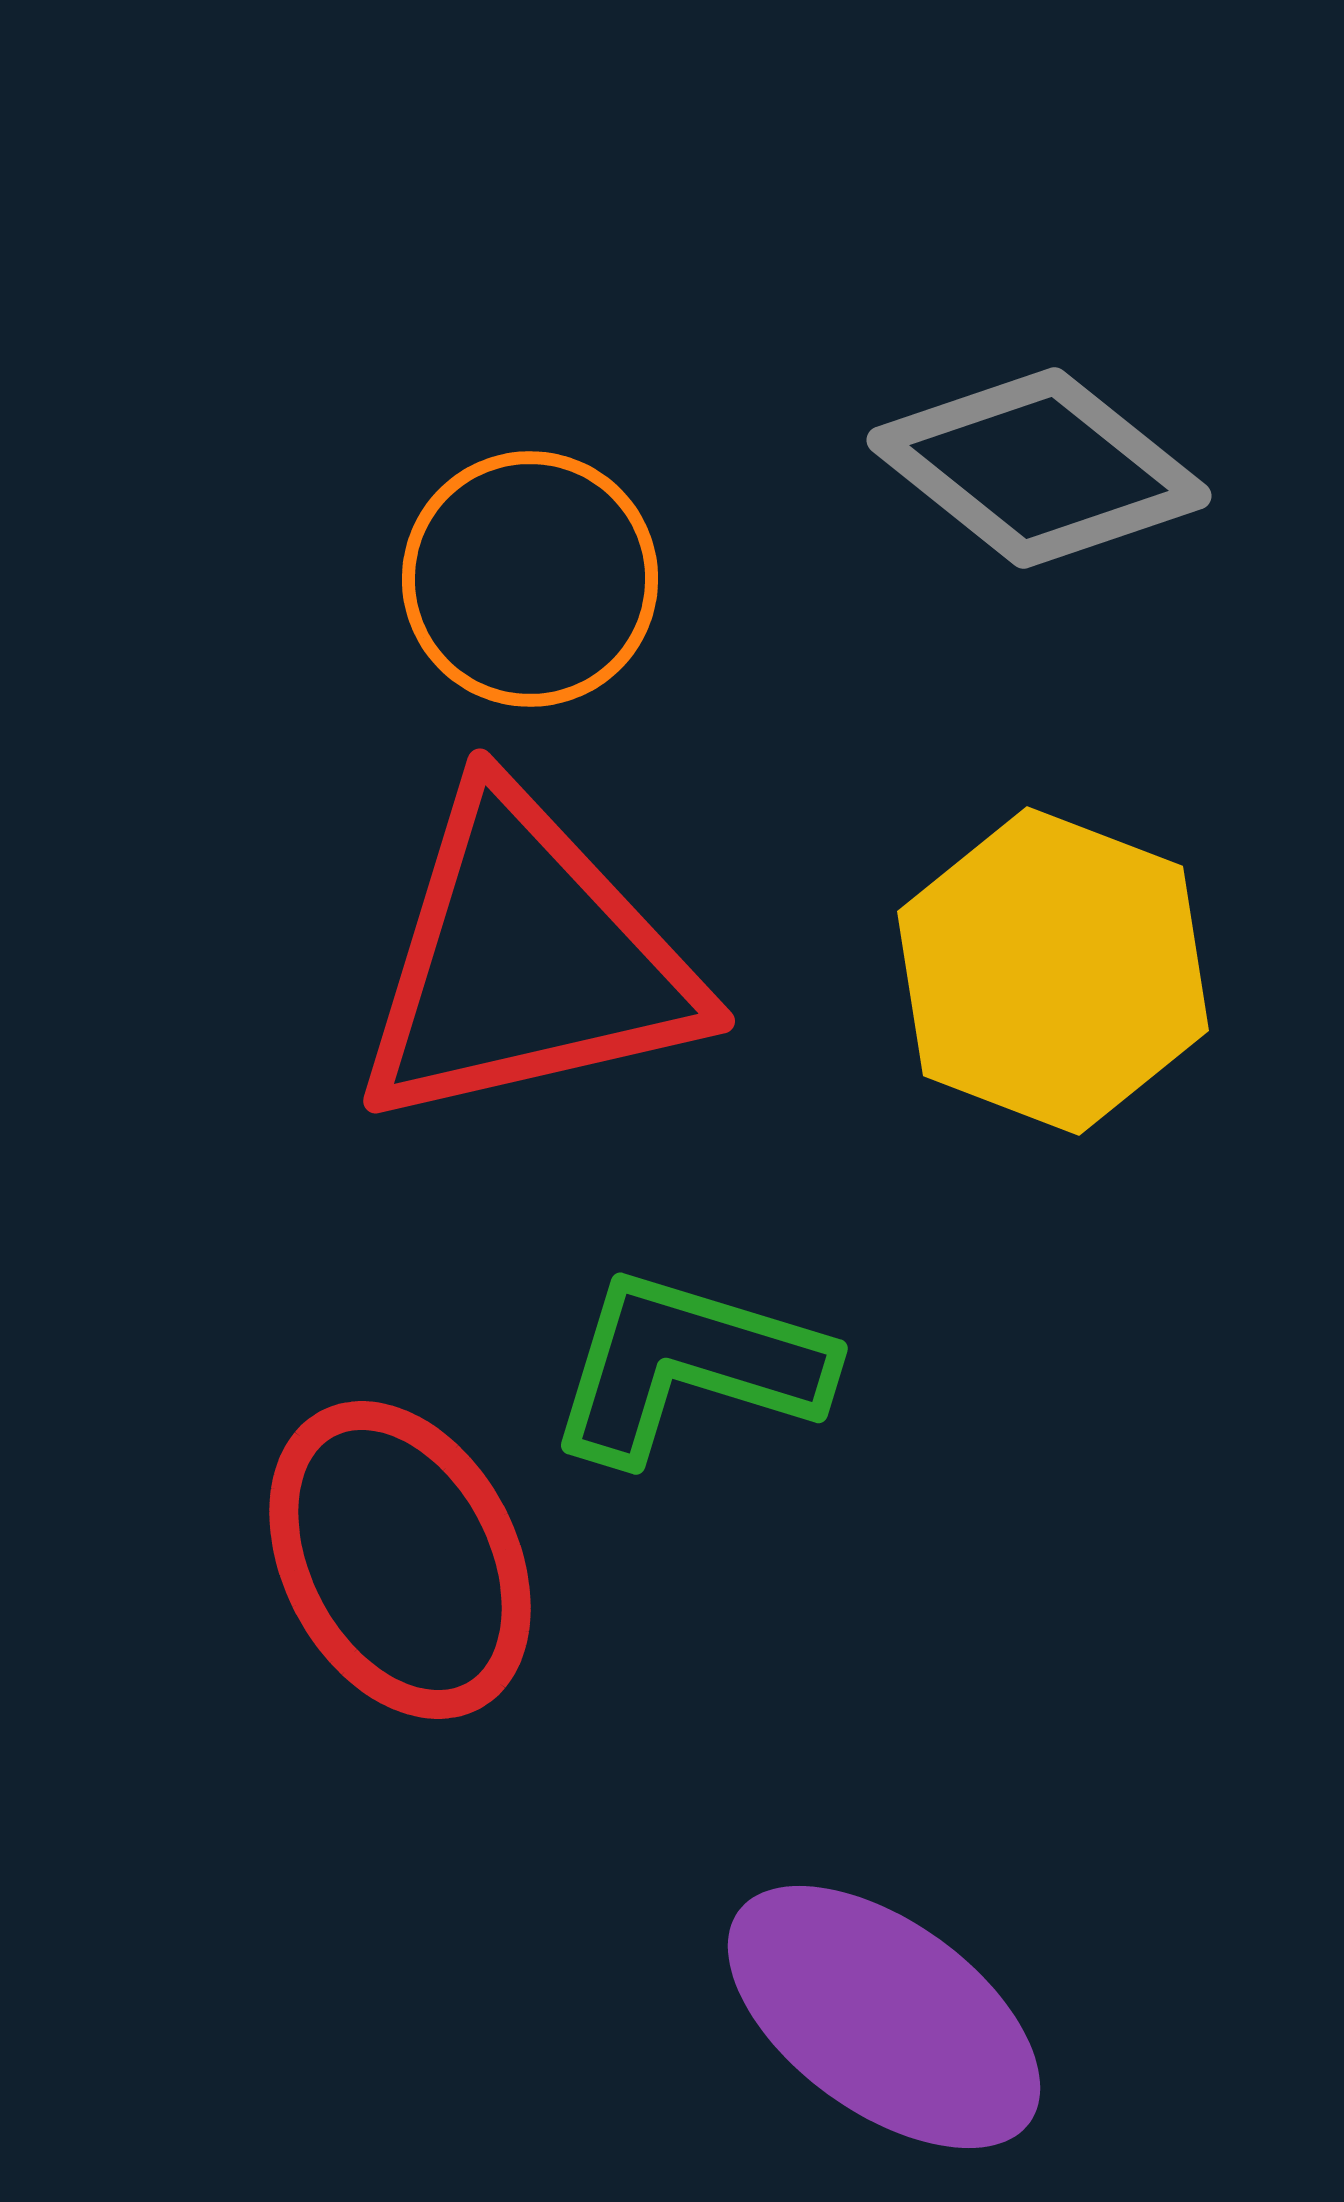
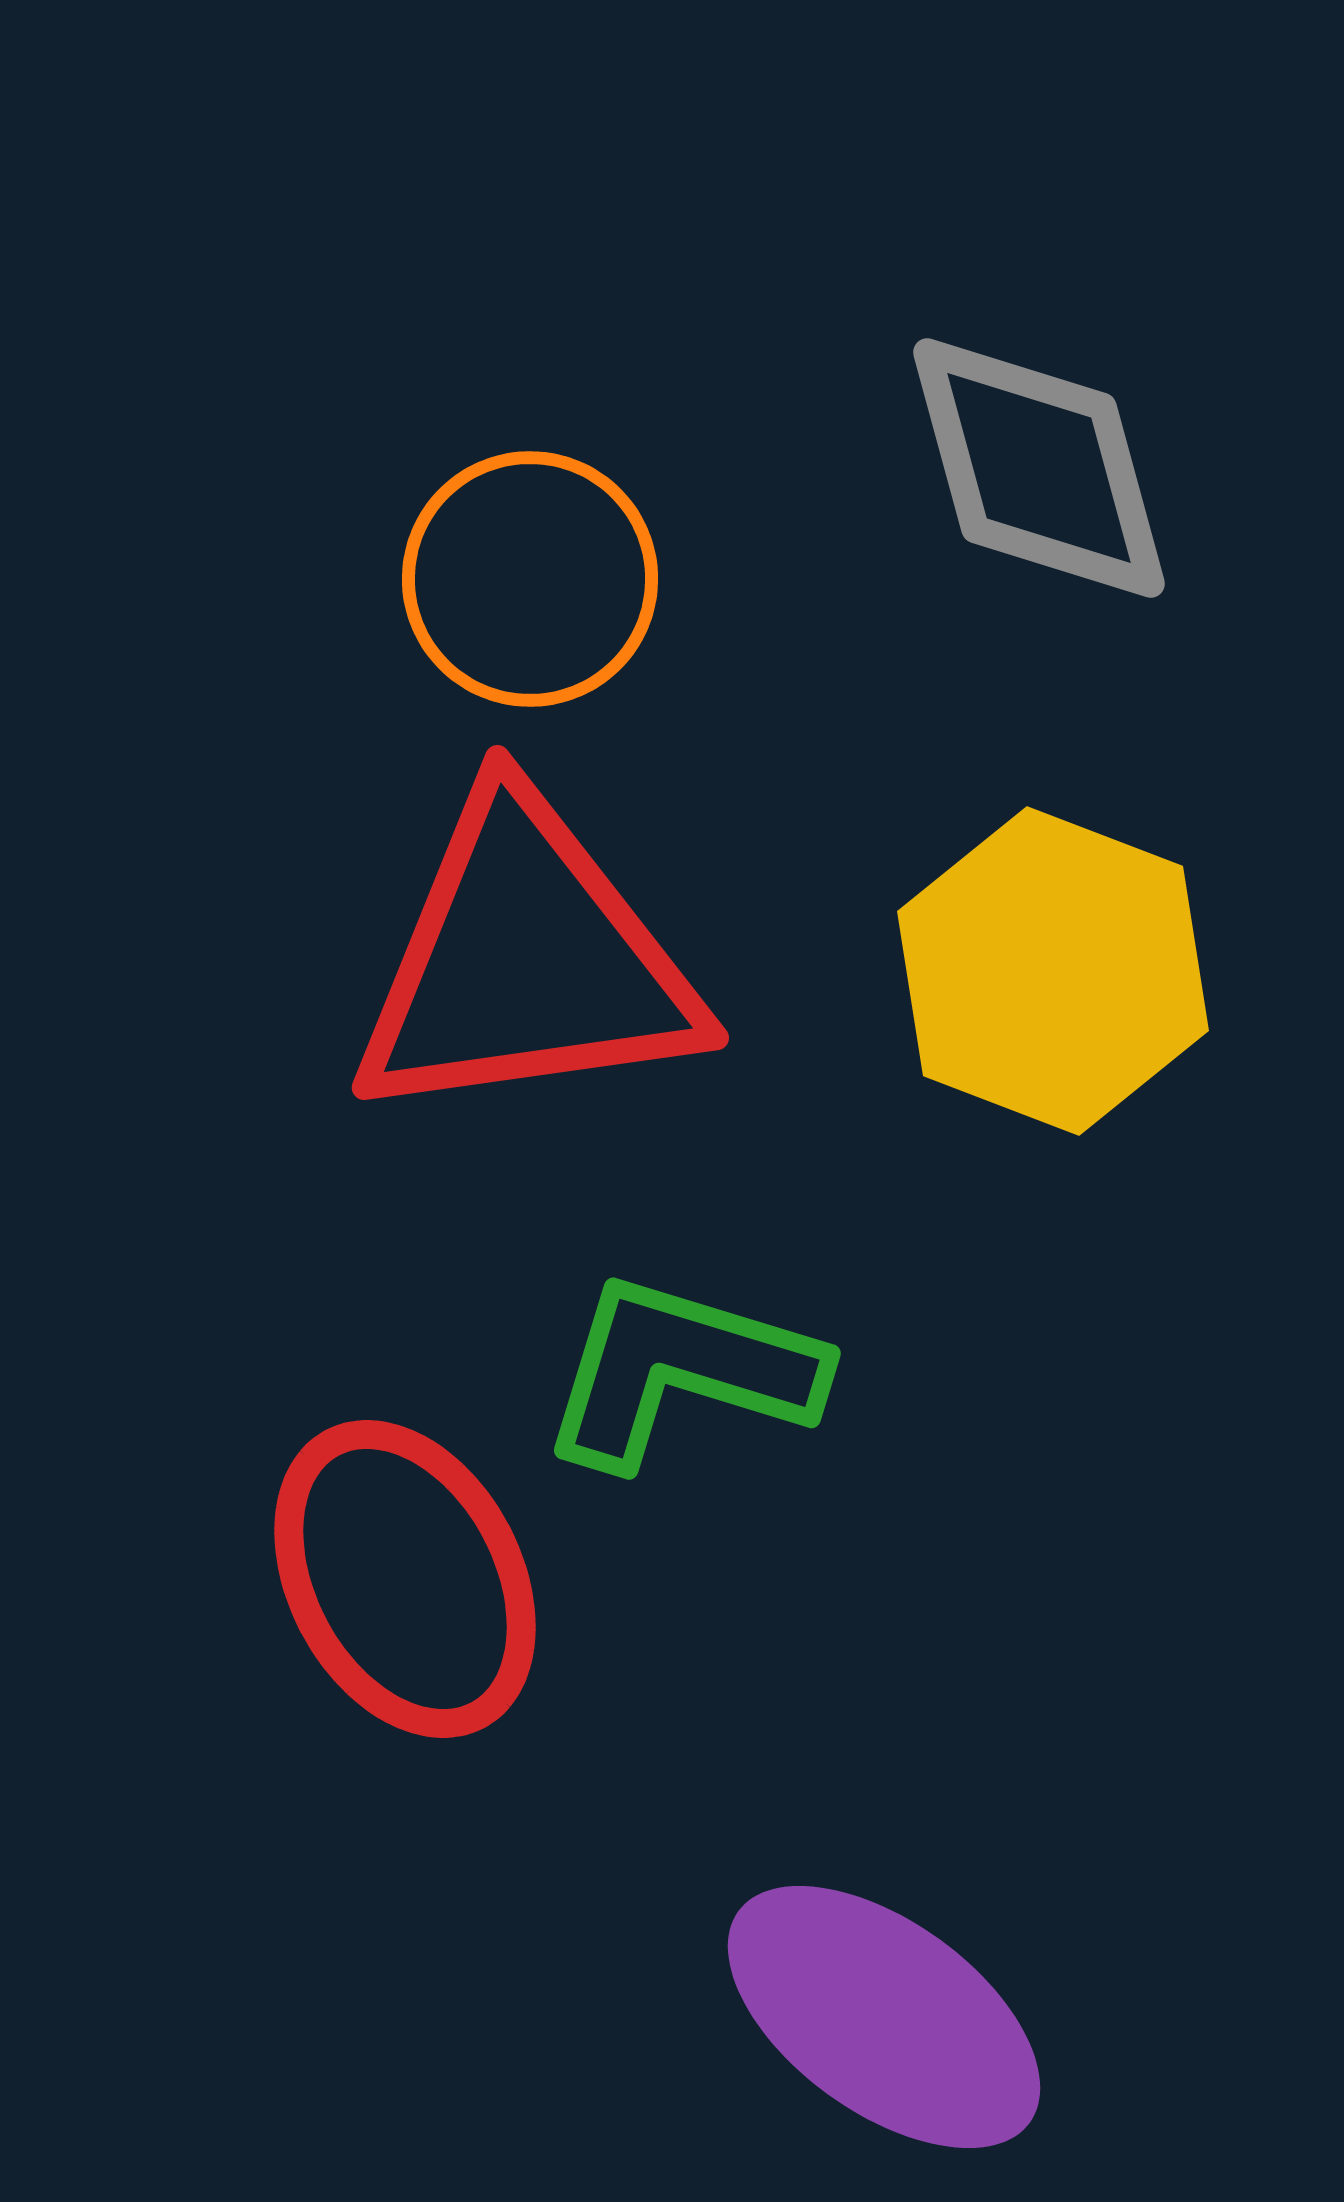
gray diamond: rotated 36 degrees clockwise
red triangle: rotated 5 degrees clockwise
green L-shape: moved 7 px left, 5 px down
red ellipse: moved 5 px right, 19 px down
